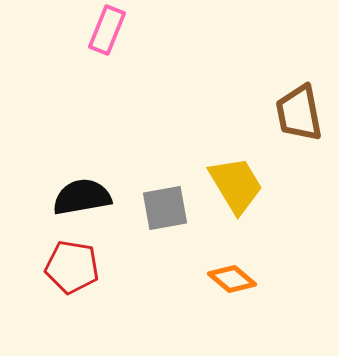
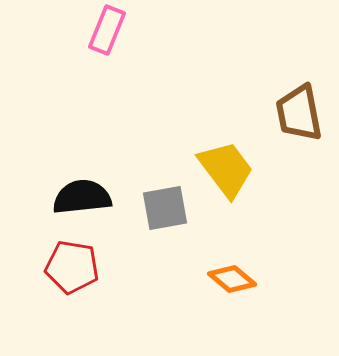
yellow trapezoid: moved 10 px left, 16 px up; rotated 6 degrees counterclockwise
black semicircle: rotated 4 degrees clockwise
